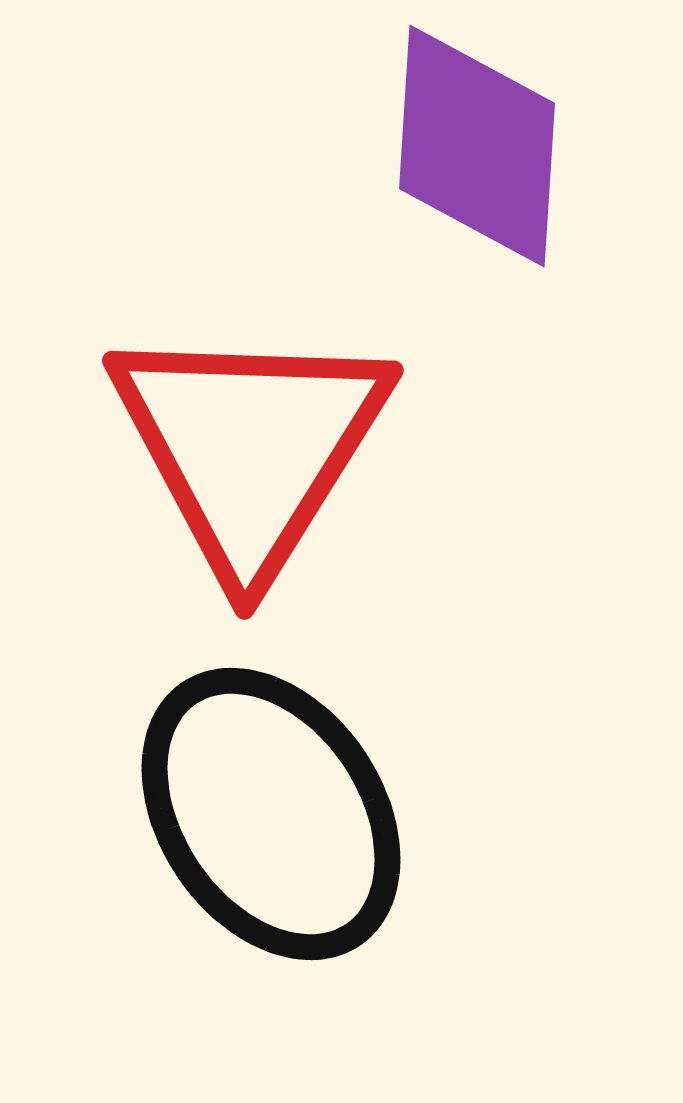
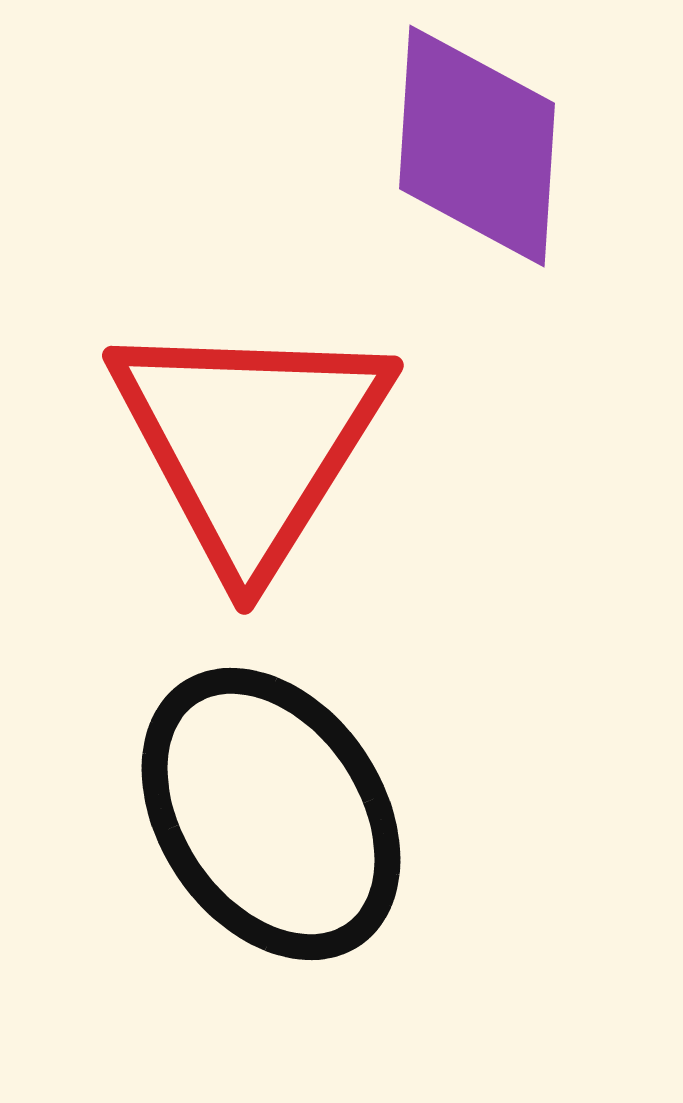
red triangle: moved 5 px up
